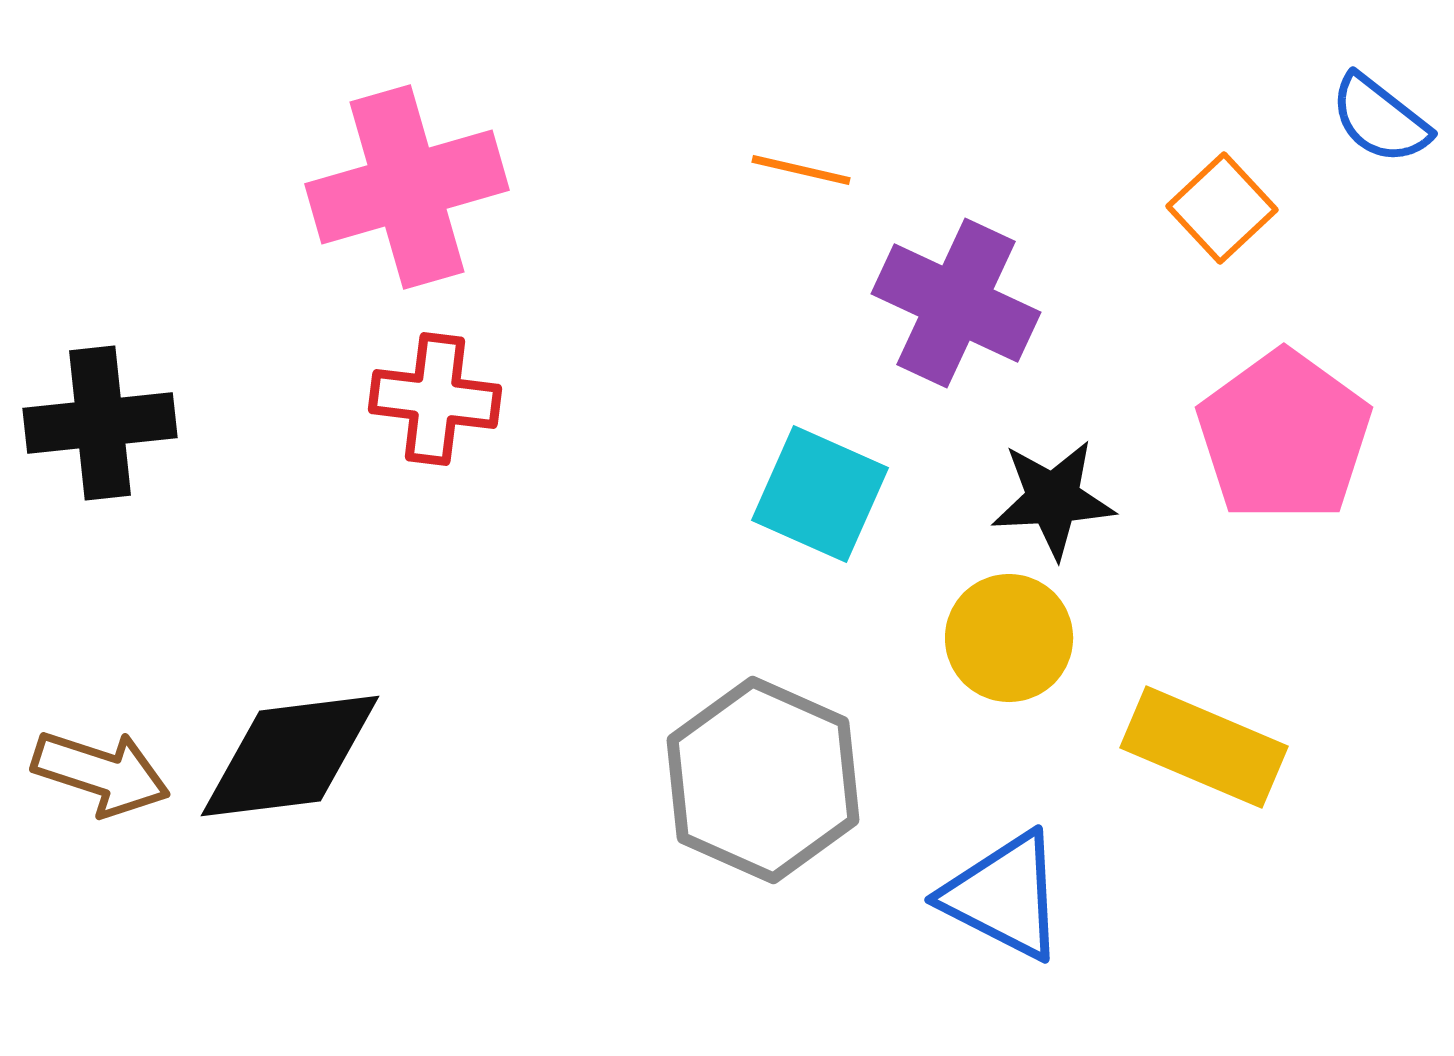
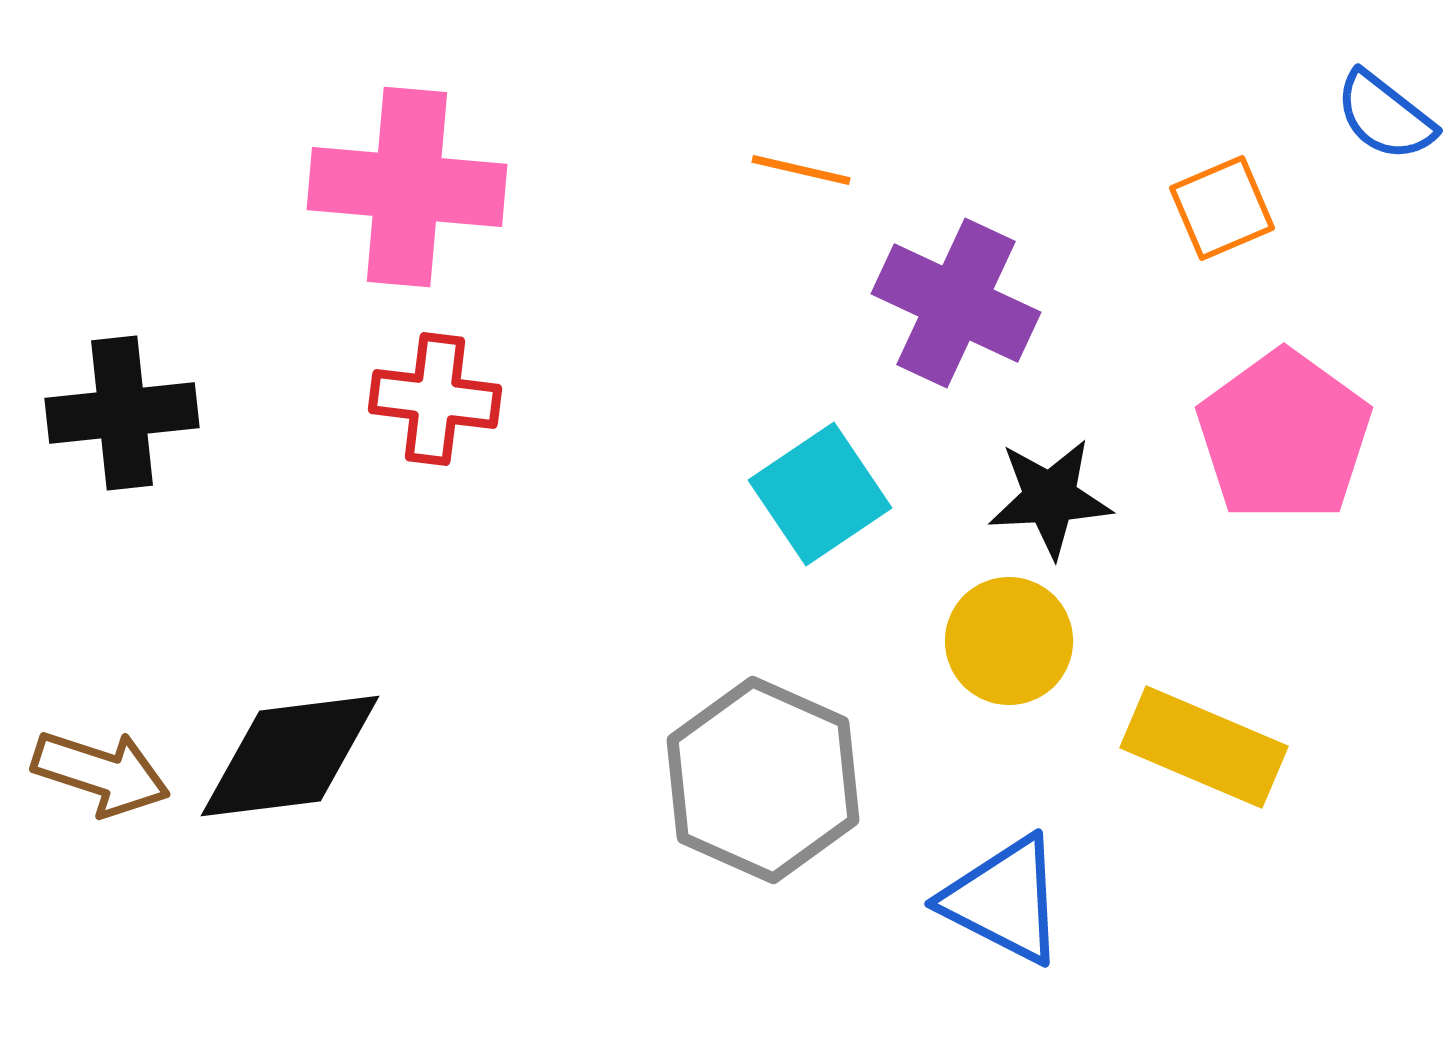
blue semicircle: moved 5 px right, 3 px up
pink cross: rotated 21 degrees clockwise
orange square: rotated 20 degrees clockwise
black cross: moved 22 px right, 10 px up
cyan square: rotated 32 degrees clockwise
black star: moved 3 px left, 1 px up
yellow circle: moved 3 px down
blue triangle: moved 4 px down
